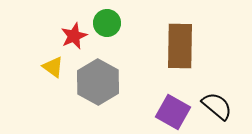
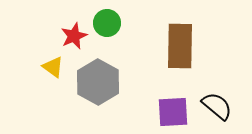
purple square: rotated 32 degrees counterclockwise
